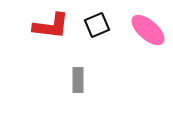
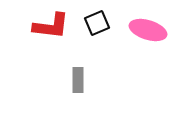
black square: moved 2 px up
pink ellipse: rotated 24 degrees counterclockwise
